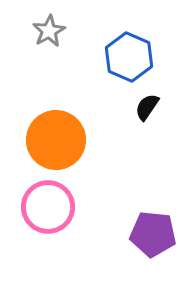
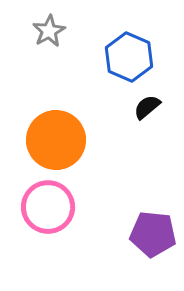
black semicircle: rotated 16 degrees clockwise
